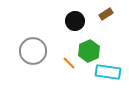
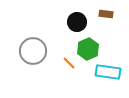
brown rectangle: rotated 40 degrees clockwise
black circle: moved 2 px right, 1 px down
green hexagon: moved 1 px left, 2 px up
